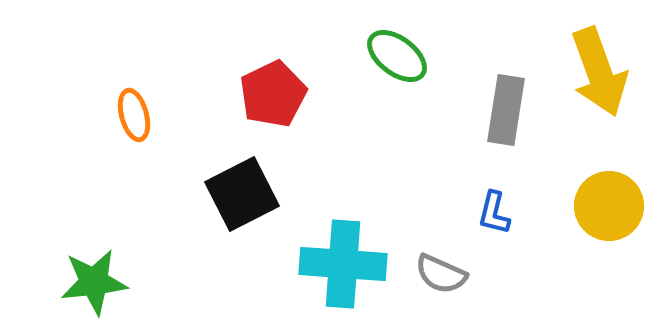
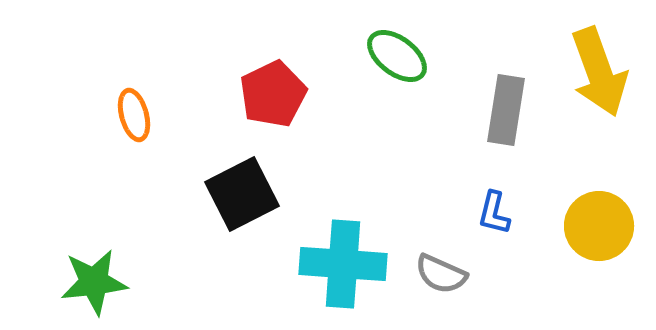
yellow circle: moved 10 px left, 20 px down
